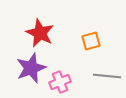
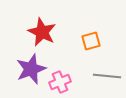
red star: moved 2 px right, 1 px up
purple star: moved 1 px down
